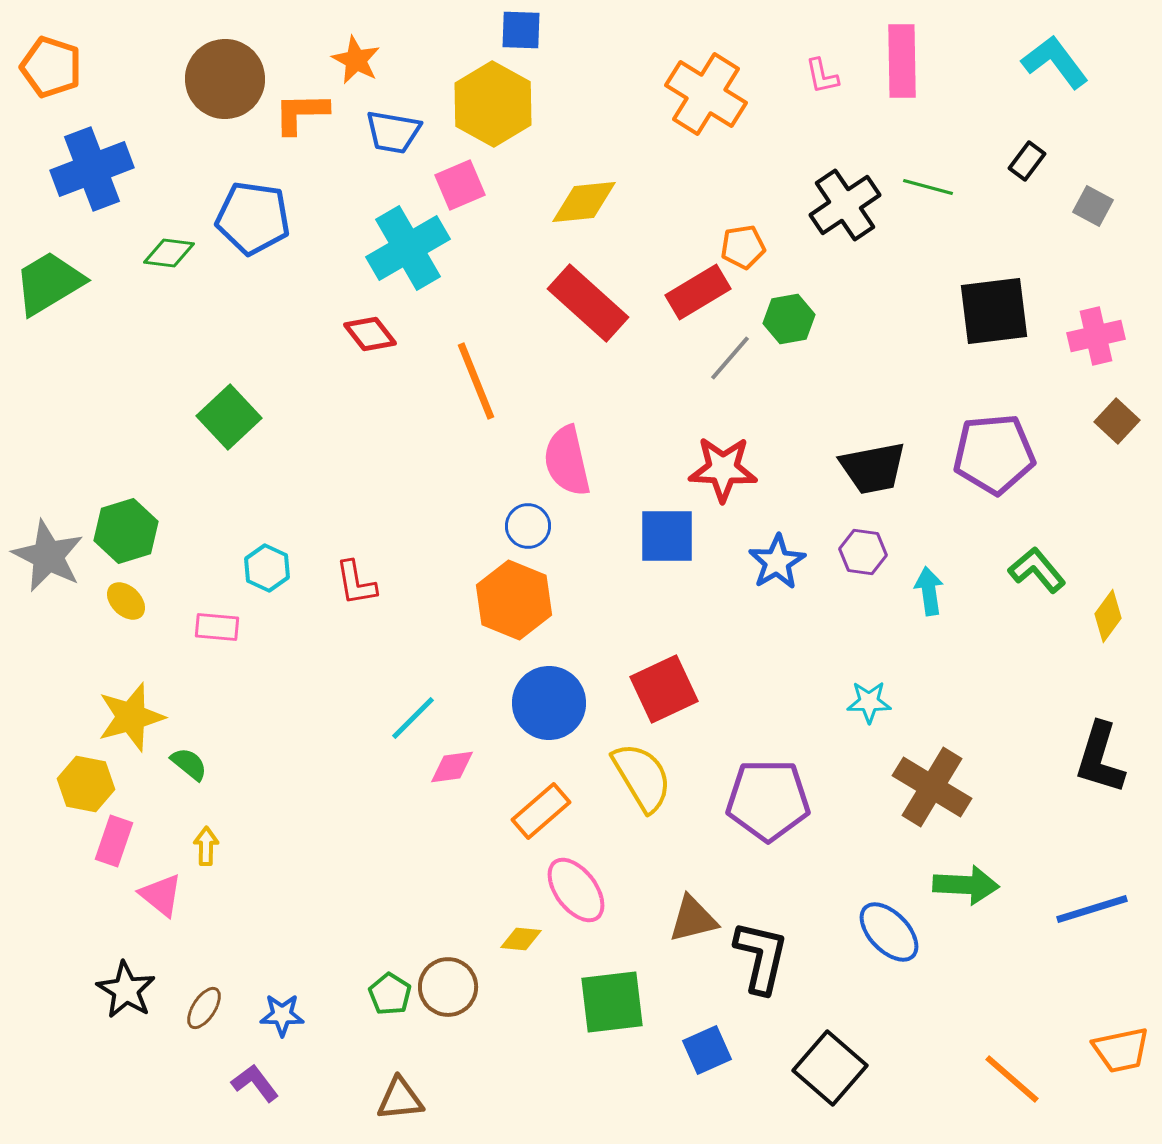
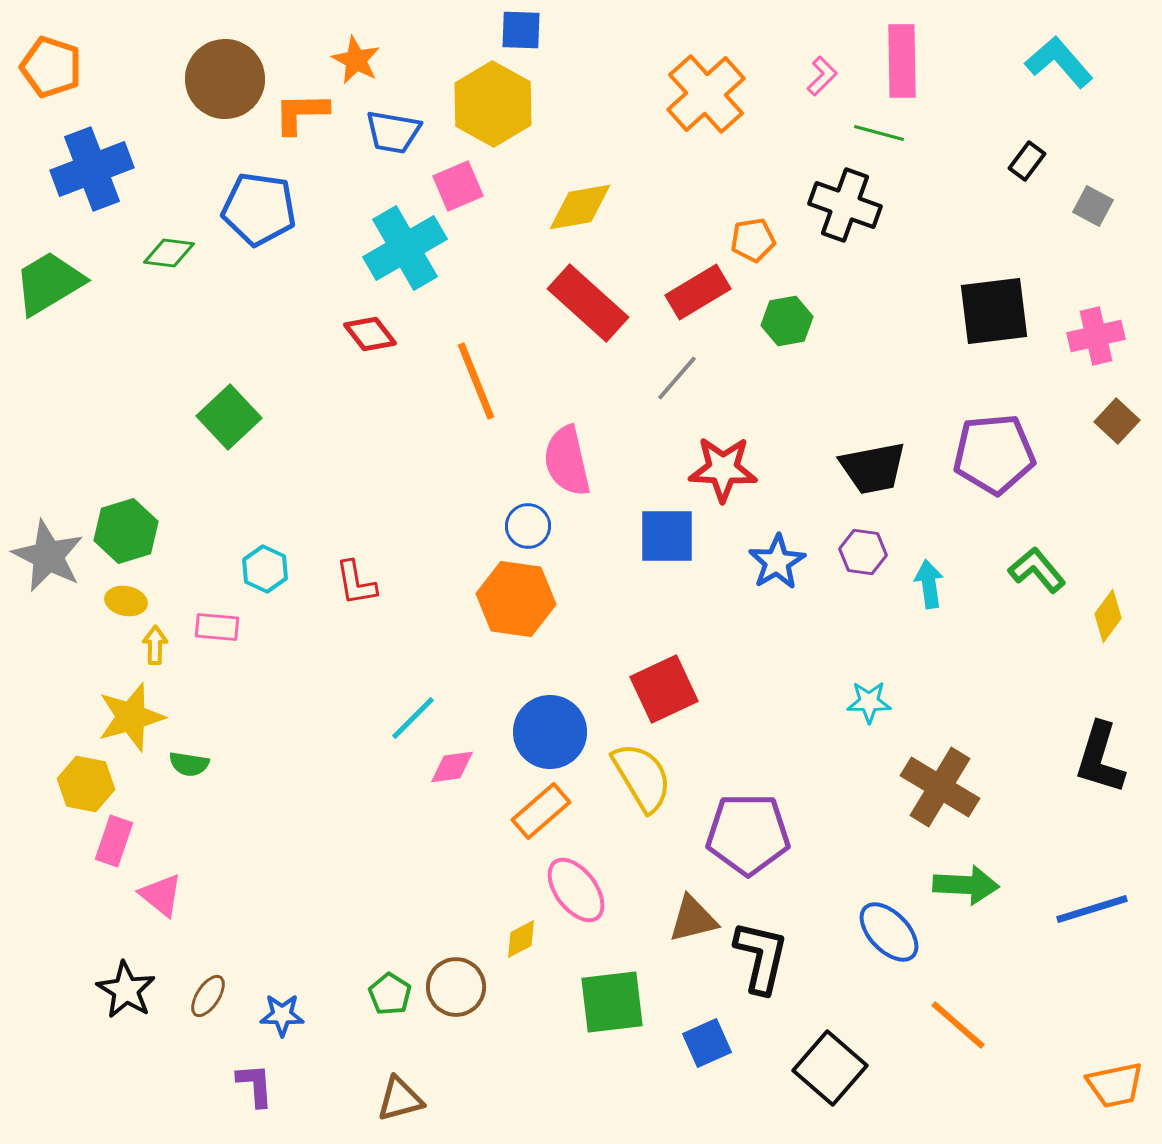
cyan L-shape at (1055, 62): moved 4 px right; rotated 4 degrees counterclockwise
pink L-shape at (822, 76): rotated 123 degrees counterclockwise
orange cross at (706, 94): rotated 16 degrees clockwise
pink square at (460, 185): moved 2 px left, 1 px down
green line at (928, 187): moved 49 px left, 54 px up
yellow diamond at (584, 202): moved 4 px left, 5 px down; rotated 4 degrees counterclockwise
black cross at (845, 205): rotated 36 degrees counterclockwise
blue pentagon at (253, 218): moved 6 px right, 9 px up
orange pentagon at (743, 247): moved 10 px right, 7 px up
cyan cross at (408, 248): moved 3 px left
green hexagon at (789, 319): moved 2 px left, 2 px down
gray line at (730, 358): moved 53 px left, 20 px down
cyan hexagon at (267, 568): moved 2 px left, 1 px down
cyan arrow at (929, 591): moved 7 px up
orange hexagon at (514, 600): moved 2 px right, 1 px up; rotated 14 degrees counterclockwise
yellow ellipse at (126, 601): rotated 33 degrees counterclockwise
blue circle at (549, 703): moved 1 px right, 29 px down
green semicircle at (189, 764): rotated 150 degrees clockwise
brown cross at (932, 787): moved 8 px right
purple pentagon at (768, 800): moved 20 px left, 34 px down
yellow arrow at (206, 846): moved 51 px left, 201 px up
yellow diamond at (521, 939): rotated 33 degrees counterclockwise
brown circle at (448, 987): moved 8 px right
brown ellipse at (204, 1008): moved 4 px right, 12 px up
blue square at (707, 1050): moved 7 px up
orange trapezoid at (1121, 1050): moved 6 px left, 35 px down
orange line at (1012, 1079): moved 54 px left, 54 px up
purple L-shape at (255, 1083): moved 2 px down; rotated 33 degrees clockwise
brown triangle at (400, 1099): rotated 9 degrees counterclockwise
